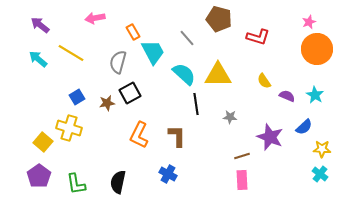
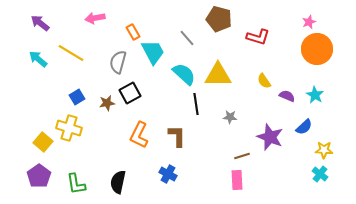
purple arrow: moved 2 px up
yellow star: moved 2 px right, 1 px down
pink rectangle: moved 5 px left
